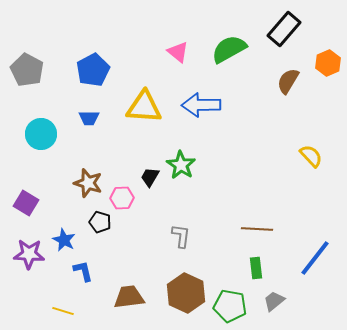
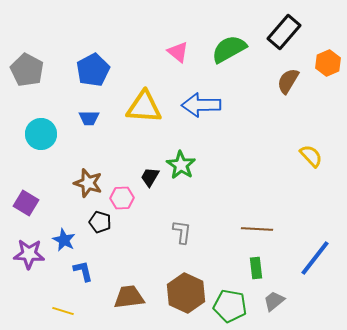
black rectangle: moved 3 px down
gray L-shape: moved 1 px right, 4 px up
